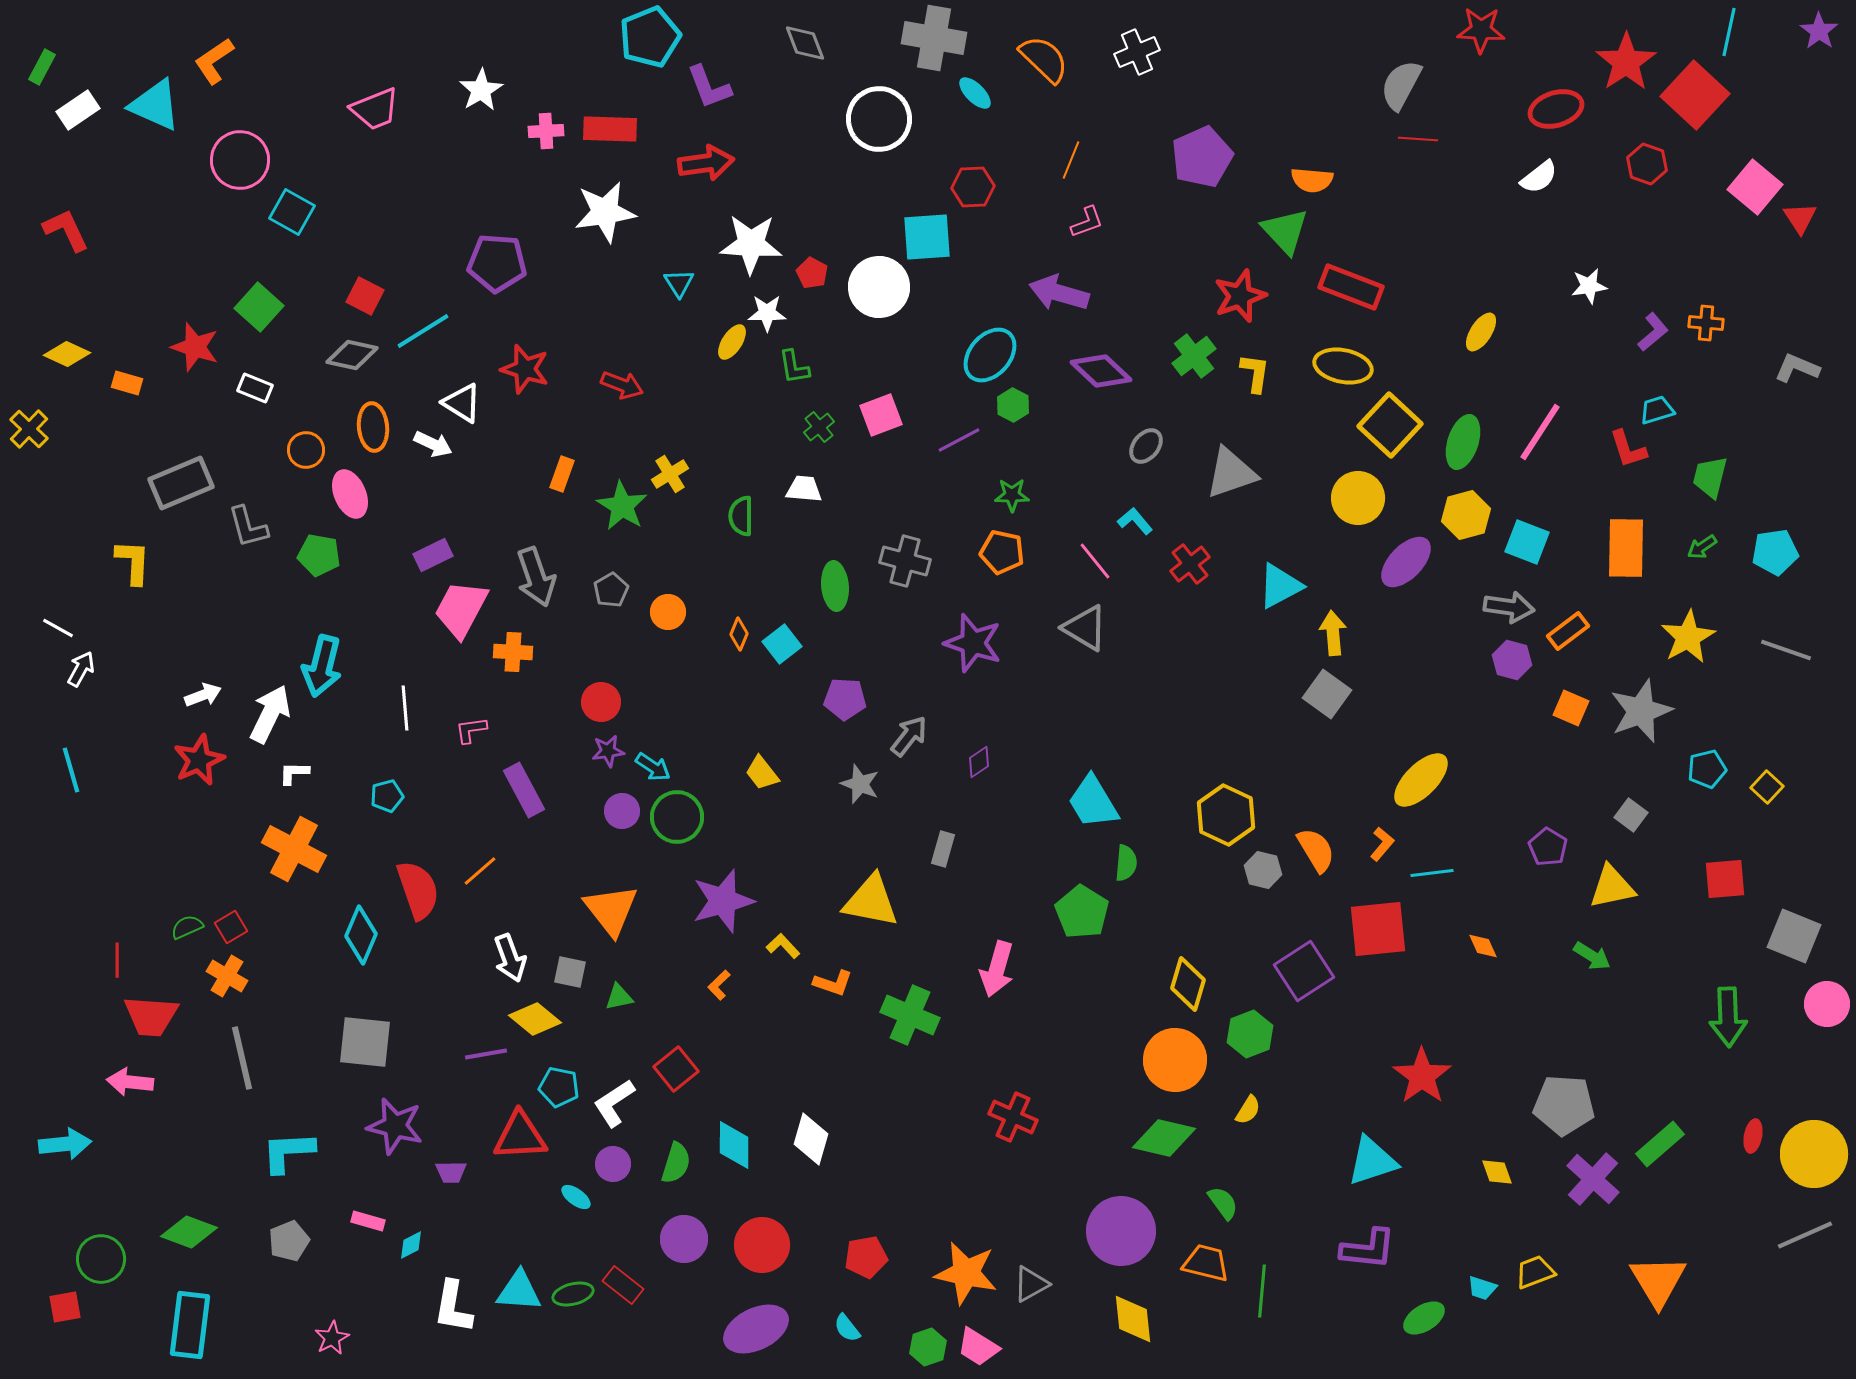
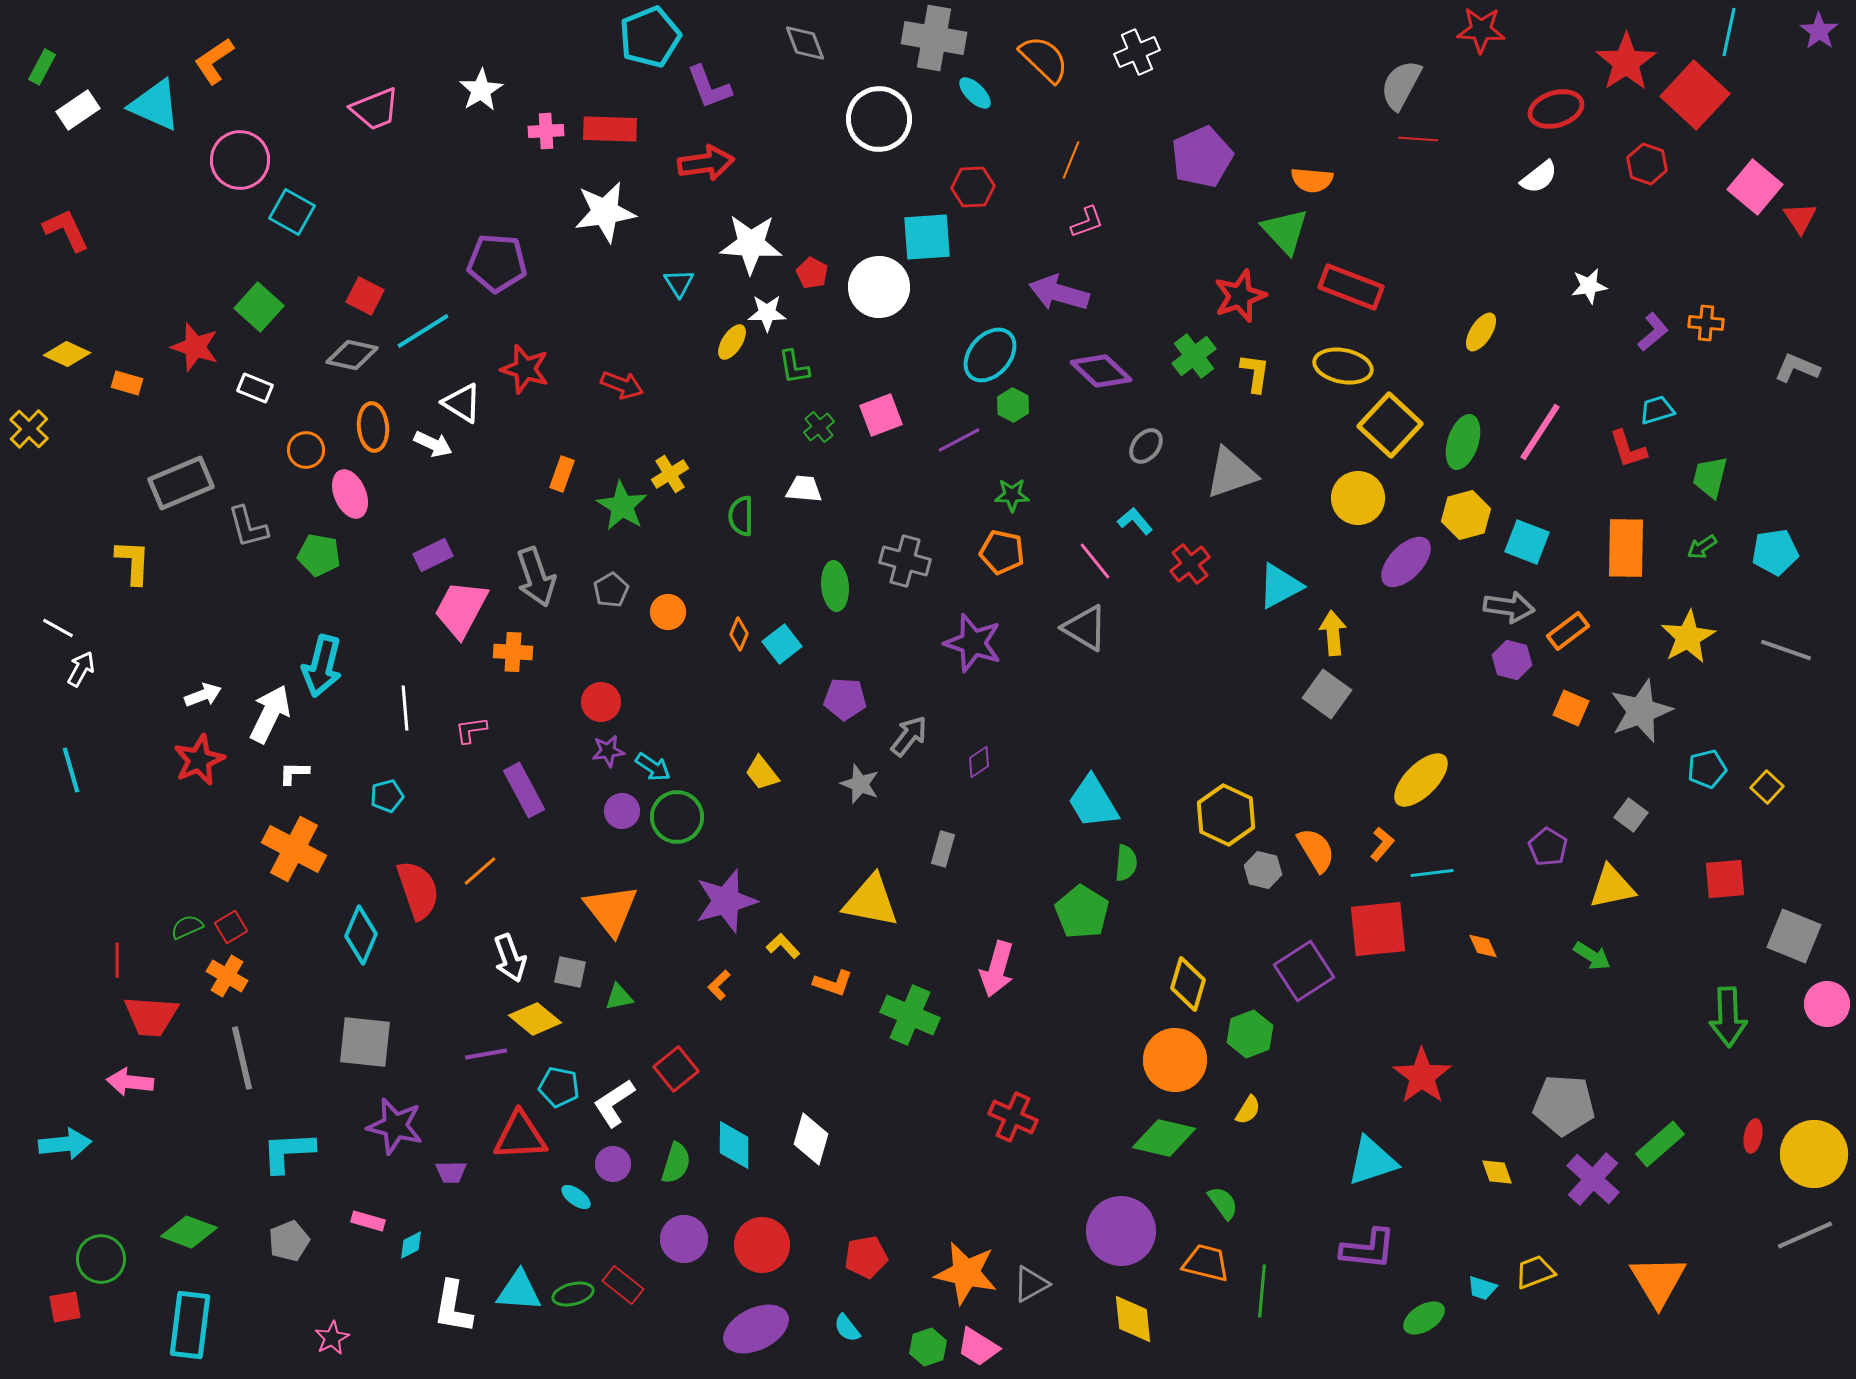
purple star at (723, 901): moved 3 px right
